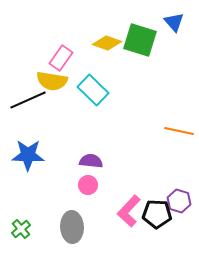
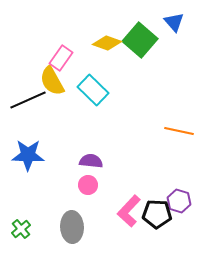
green square: rotated 24 degrees clockwise
yellow semicircle: rotated 52 degrees clockwise
